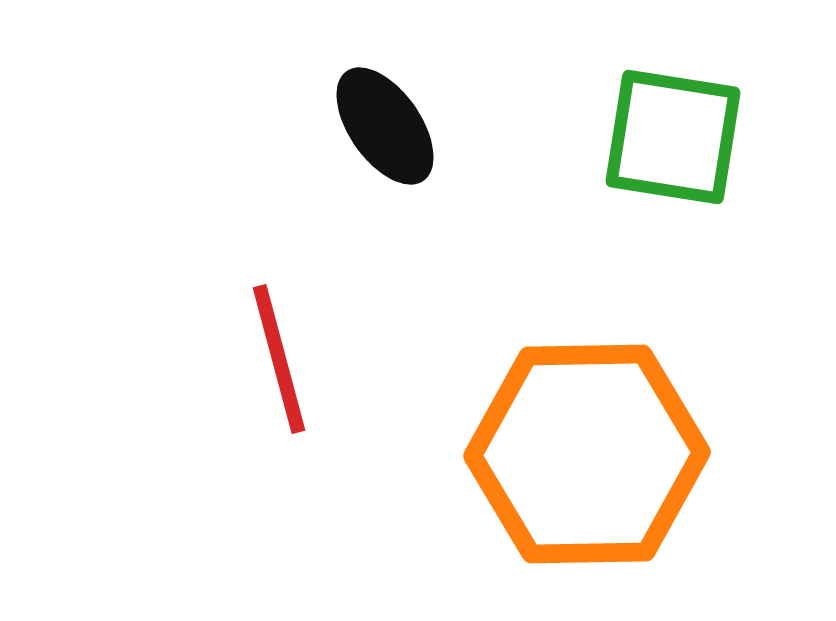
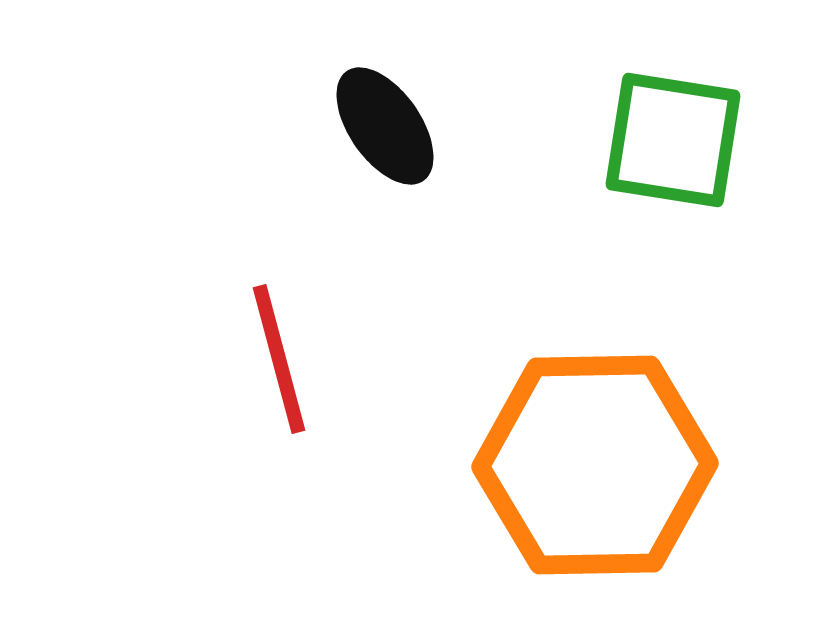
green square: moved 3 px down
orange hexagon: moved 8 px right, 11 px down
